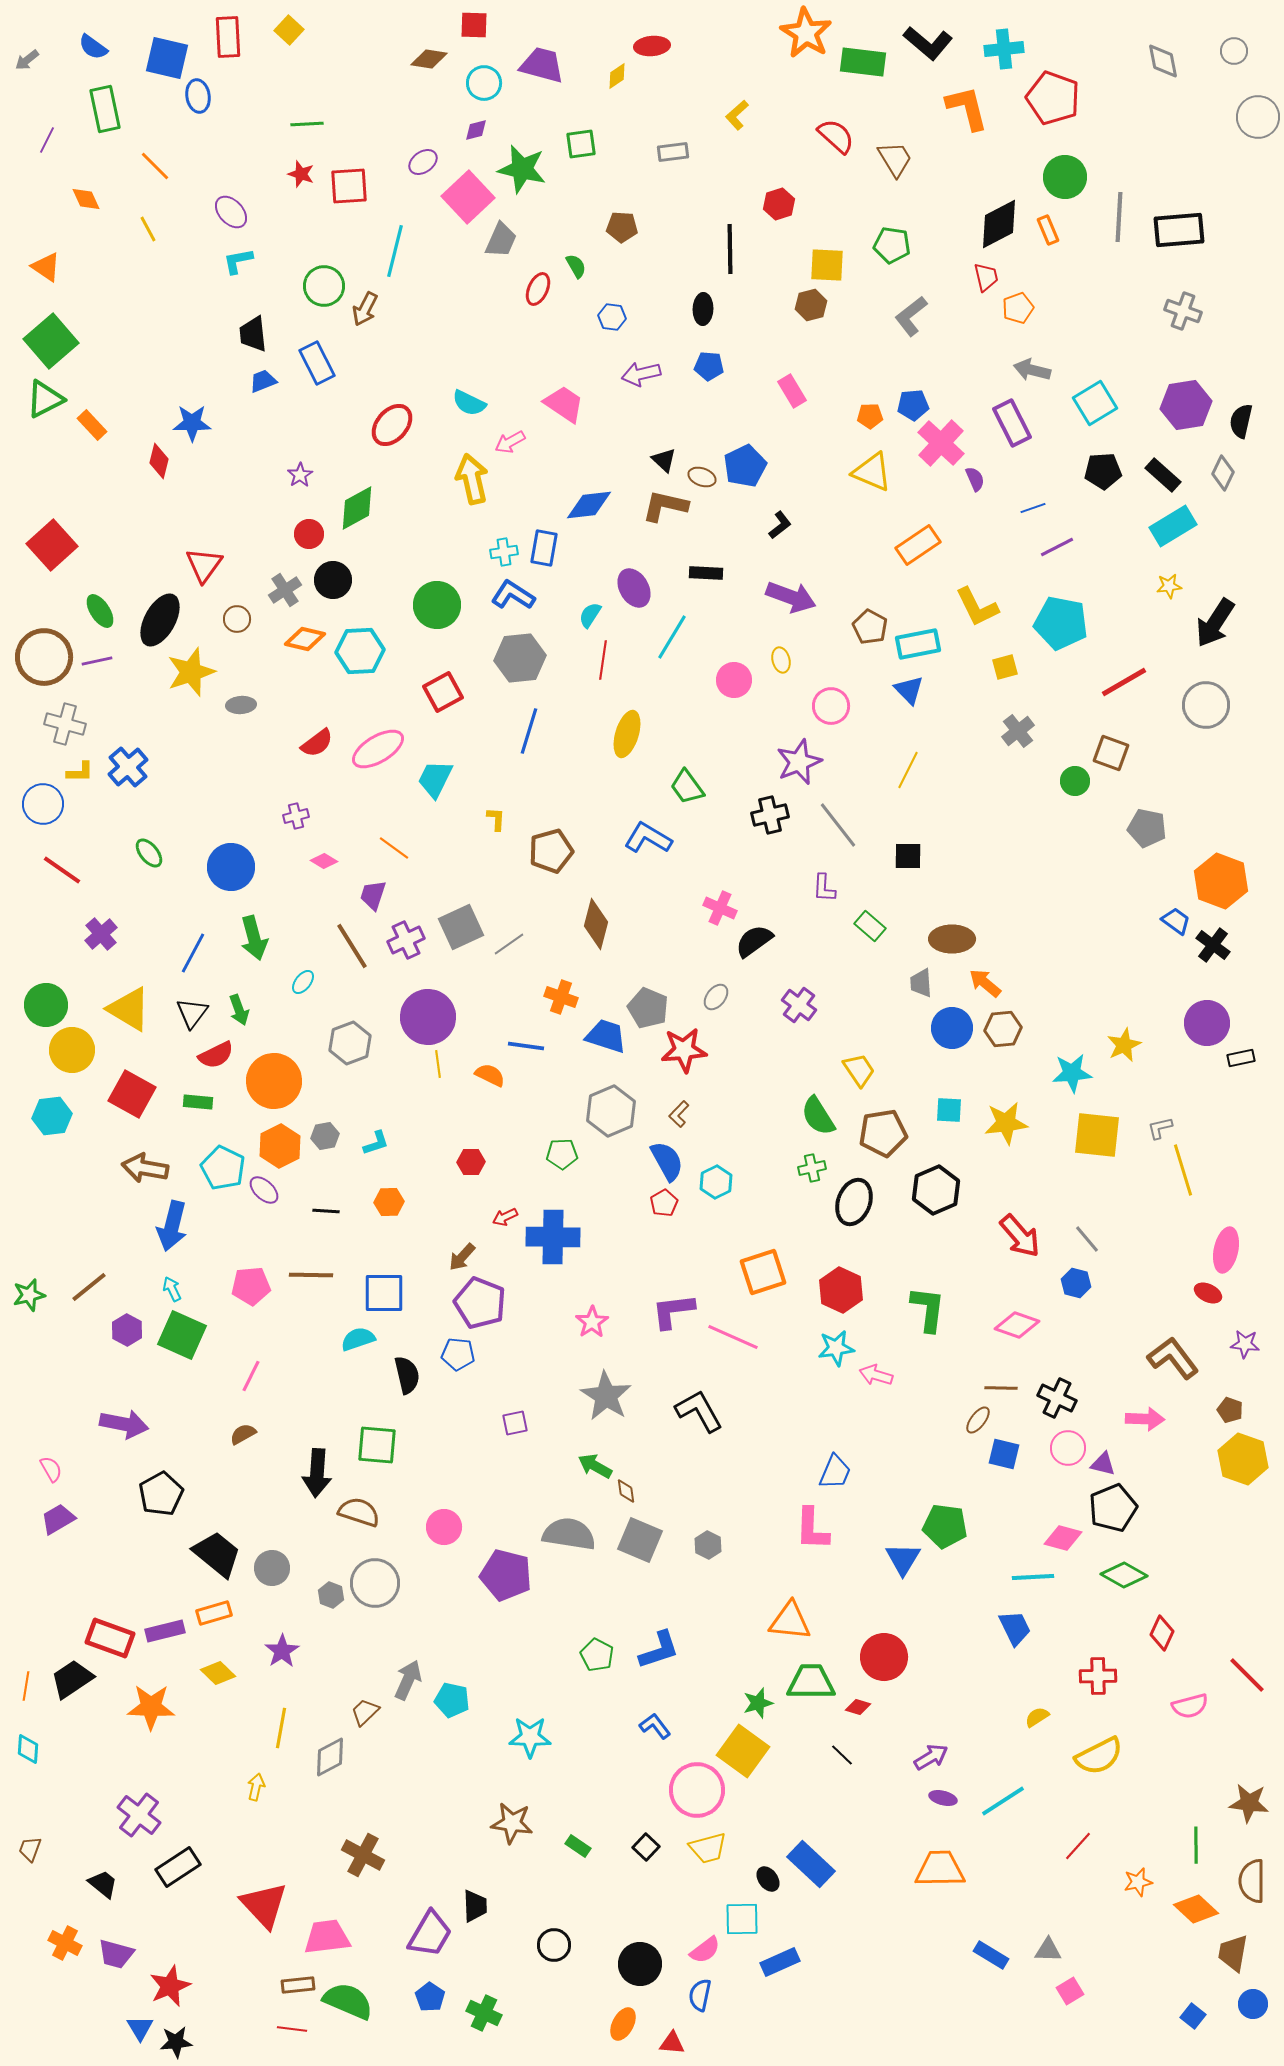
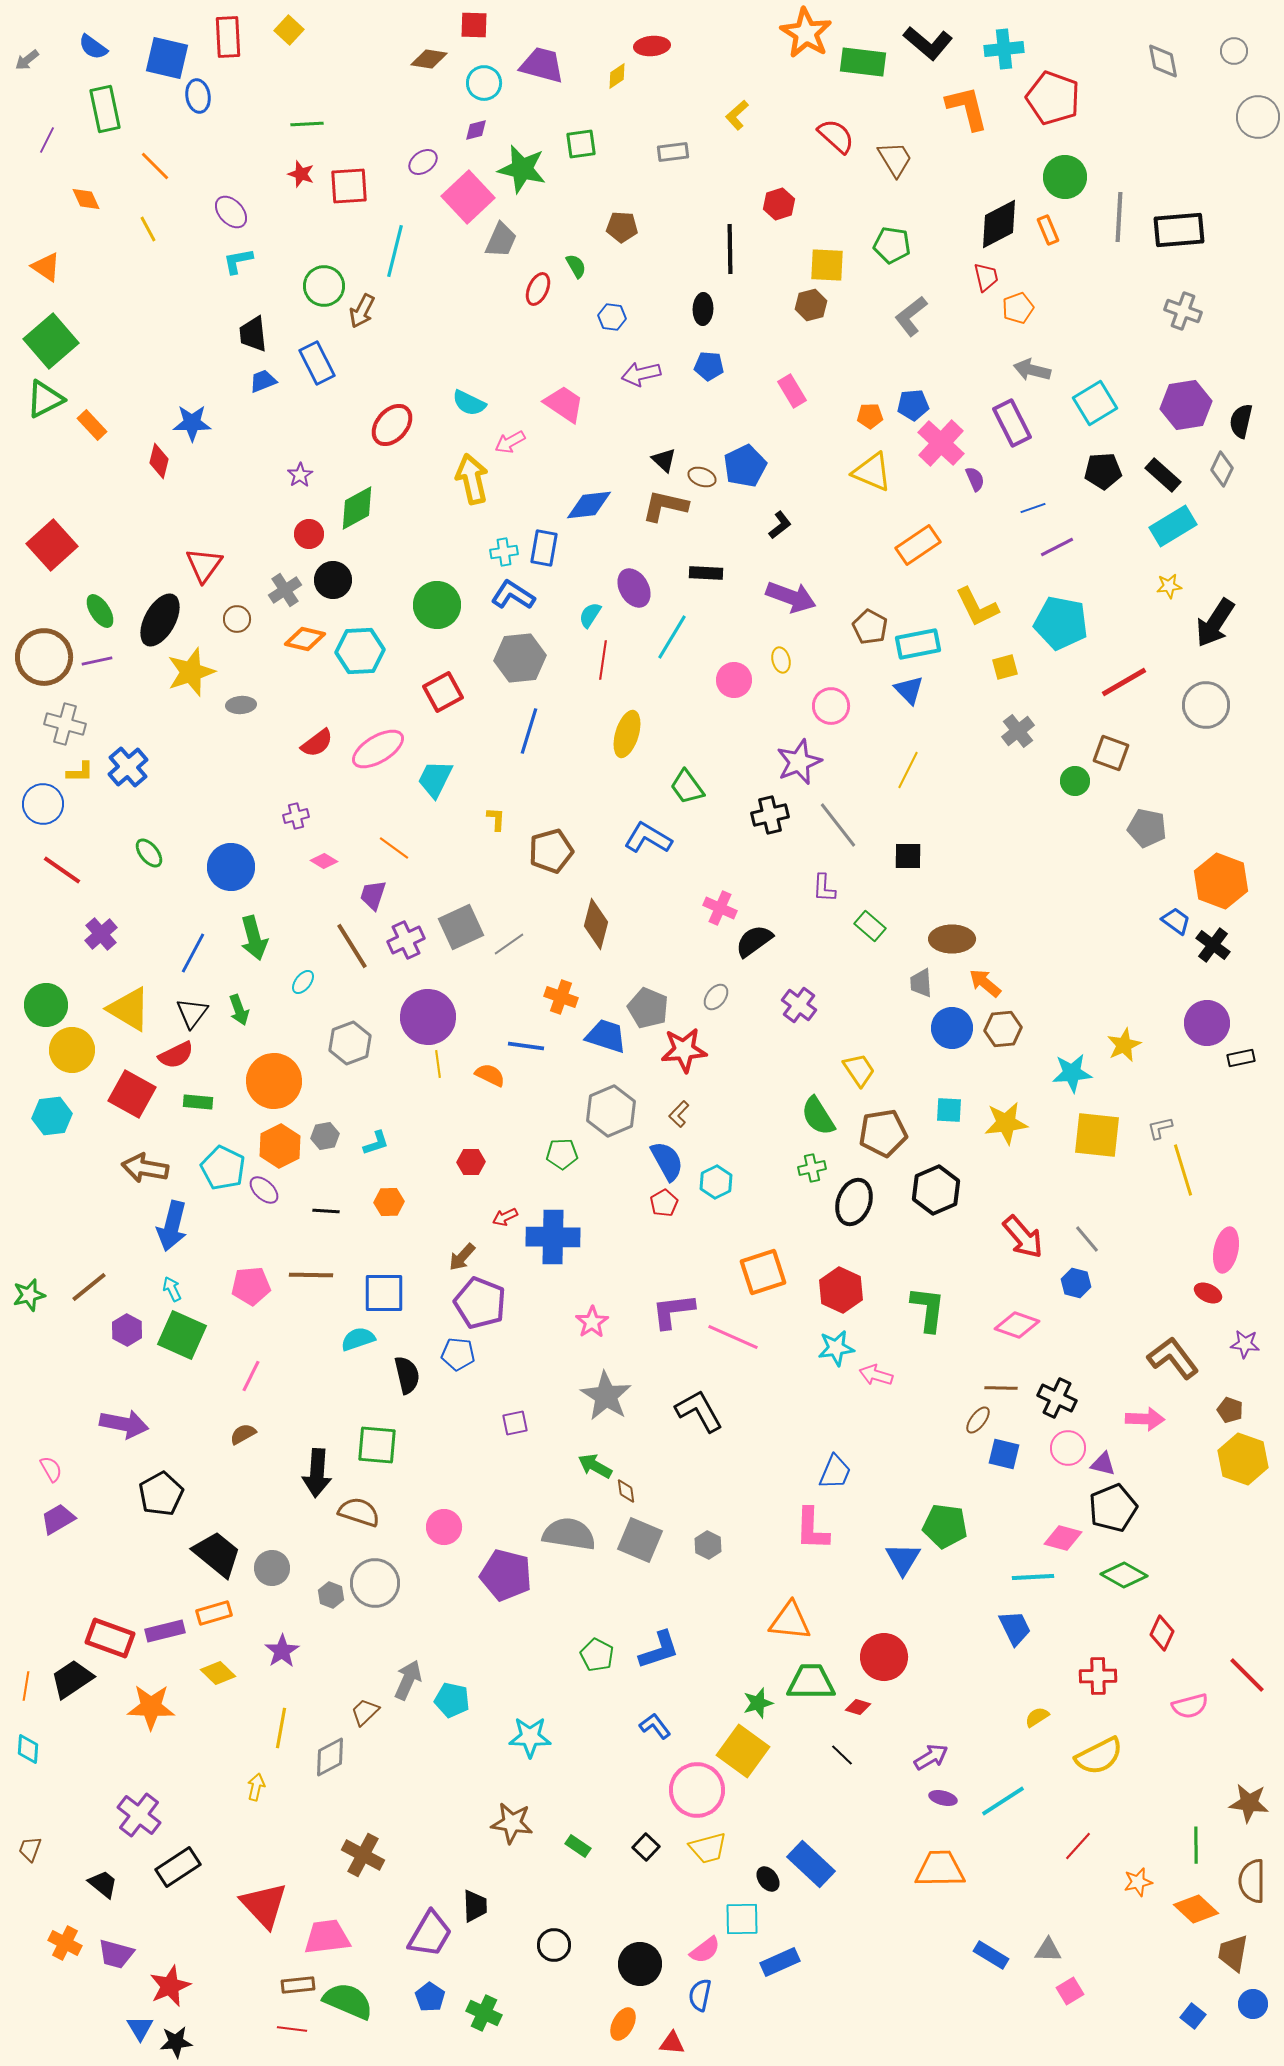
brown arrow at (365, 309): moved 3 px left, 2 px down
gray diamond at (1223, 473): moved 1 px left, 4 px up
red semicircle at (216, 1055): moved 40 px left
red arrow at (1020, 1236): moved 3 px right, 1 px down
